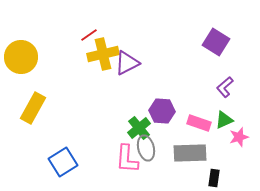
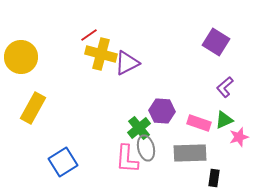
yellow cross: moved 2 px left; rotated 28 degrees clockwise
